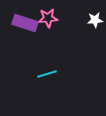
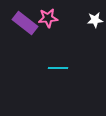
purple rectangle: rotated 20 degrees clockwise
cyan line: moved 11 px right, 6 px up; rotated 18 degrees clockwise
